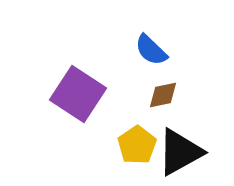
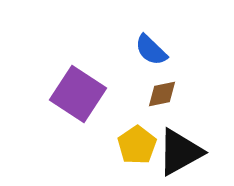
brown diamond: moved 1 px left, 1 px up
